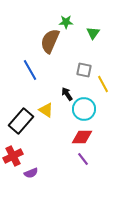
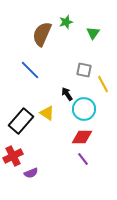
green star: rotated 16 degrees counterclockwise
brown semicircle: moved 8 px left, 7 px up
blue line: rotated 15 degrees counterclockwise
yellow triangle: moved 1 px right, 3 px down
